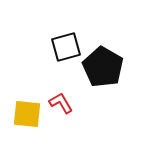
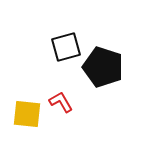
black pentagon: rotated 12 degrees counterclockwise
red L-shape: moved 1 px up
